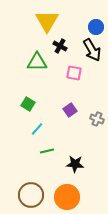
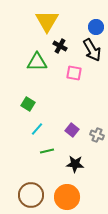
purple square: moved 2 px right, 20 px down; rotated 16 degrees counterclockwise
gray cross: moved 16 px down
